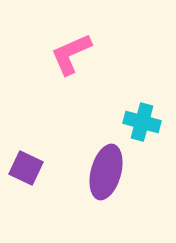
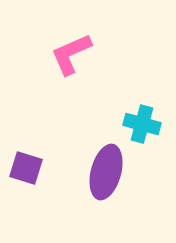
cyan cross: moved 2 px down
purple square: rotated 8 degrees counterclockwise
